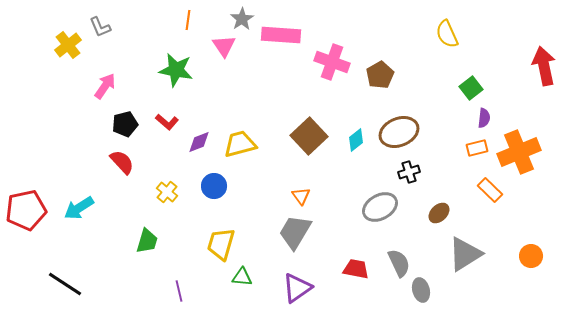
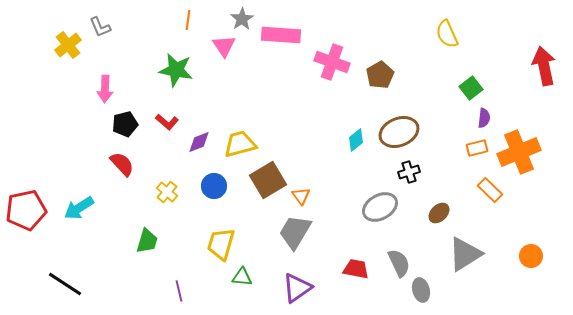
pink arrow at (105, 86): moved 3 px down; rotated 148 degrees clockwise
brown square at (309, 136): moved 41 px left, 44 px down; rotated 12 degrees clockwise
red semicircle at (122, 162): moved 2 px down
